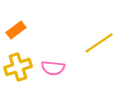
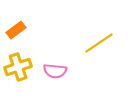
pink semicircle: moved 2 px right, 3 px down
